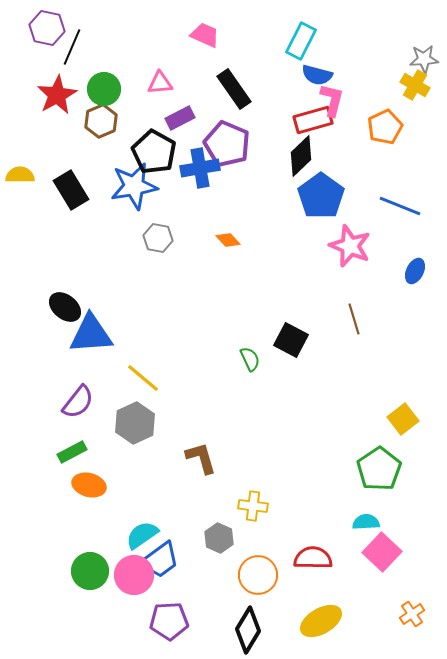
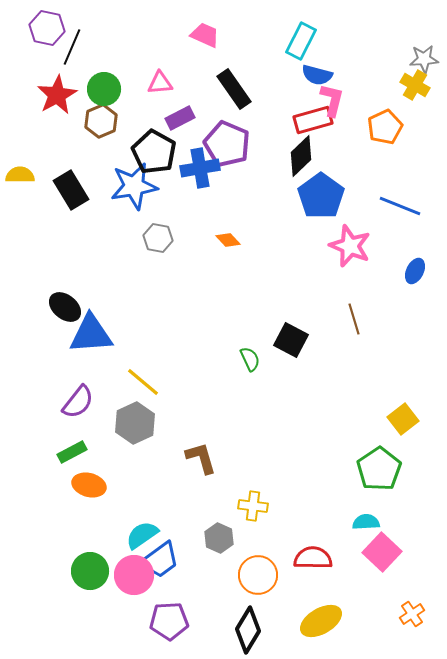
yellow line at (143, 378): moved 4 px down
